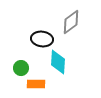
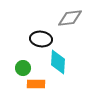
gray diamond: moved 1 px left, 4 px up; rotated 30 degrees clockwise
black ellipse: moved 1 px left
green circle: moved 2 px right
